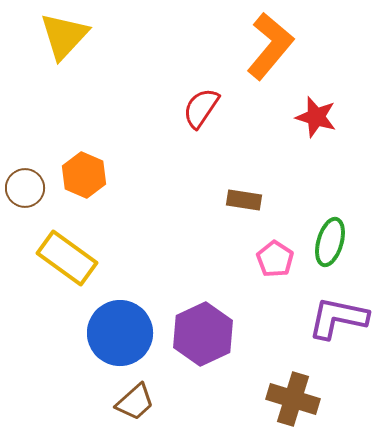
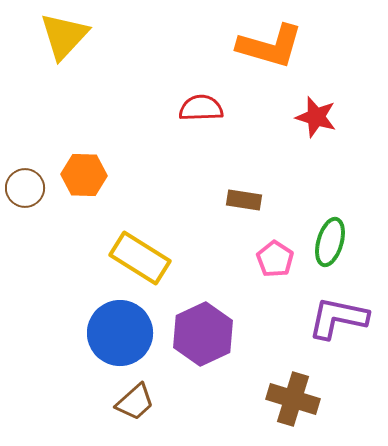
orange L-shape: rotated 66 degrees clockwise
red semicircle: rotated 54 degrees clockwise
orange hexagon: rotated 21 degrees counterclockwise
yellow rectangle: moved 73 px right; rotated 4 degrees counterclockwise
